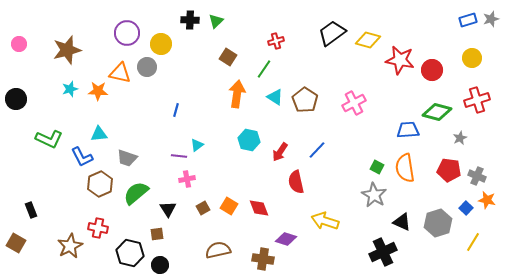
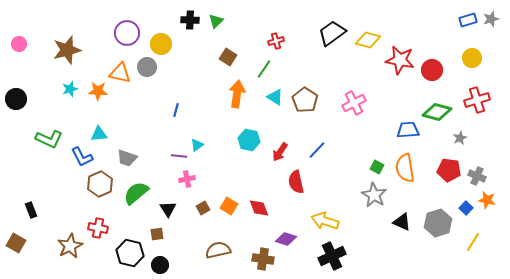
black cross at (383, 252): moved 51 px left, 4 px down
